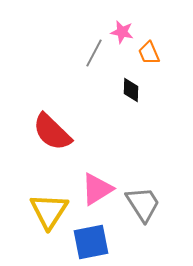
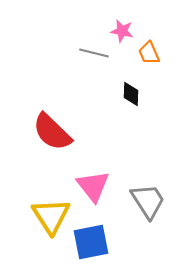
pink star: moved 1 px up
gray line: rotated 76 degrees clockwise
black diamond: moved 4 px down
pink triangle: moved 4 px left, 3 px up; rotated 36 degrees counterclockwise
gray trapezoid: moved 5 px right, 3 px up
yellow triangle: moved 2 px right, 5 px down; rotated 6 degrees counterclockwise
